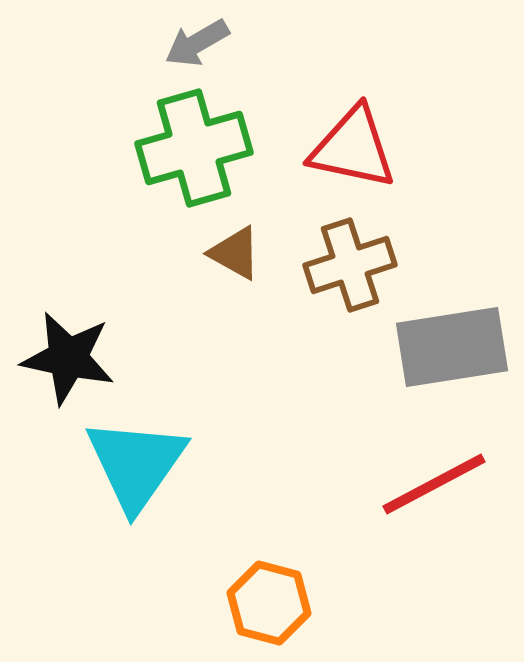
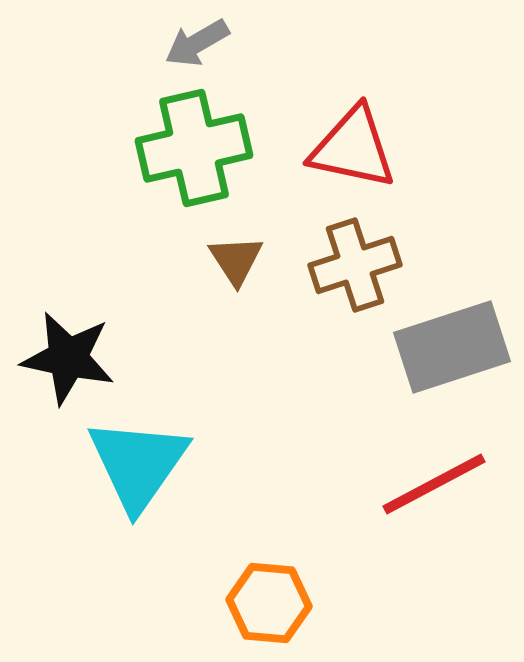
green cross: rotated 3 degrees clockwise
brown triangle: moved 1 px right, 7 px down; rotated 28 degrees clockwise
brown cross: moved 5 px right
gray rectangle: rotated 9 degrees counterclockwise
cyan triangle: moved 2 px right
orange hexagon: rotated 10 degrees counterclockwise
